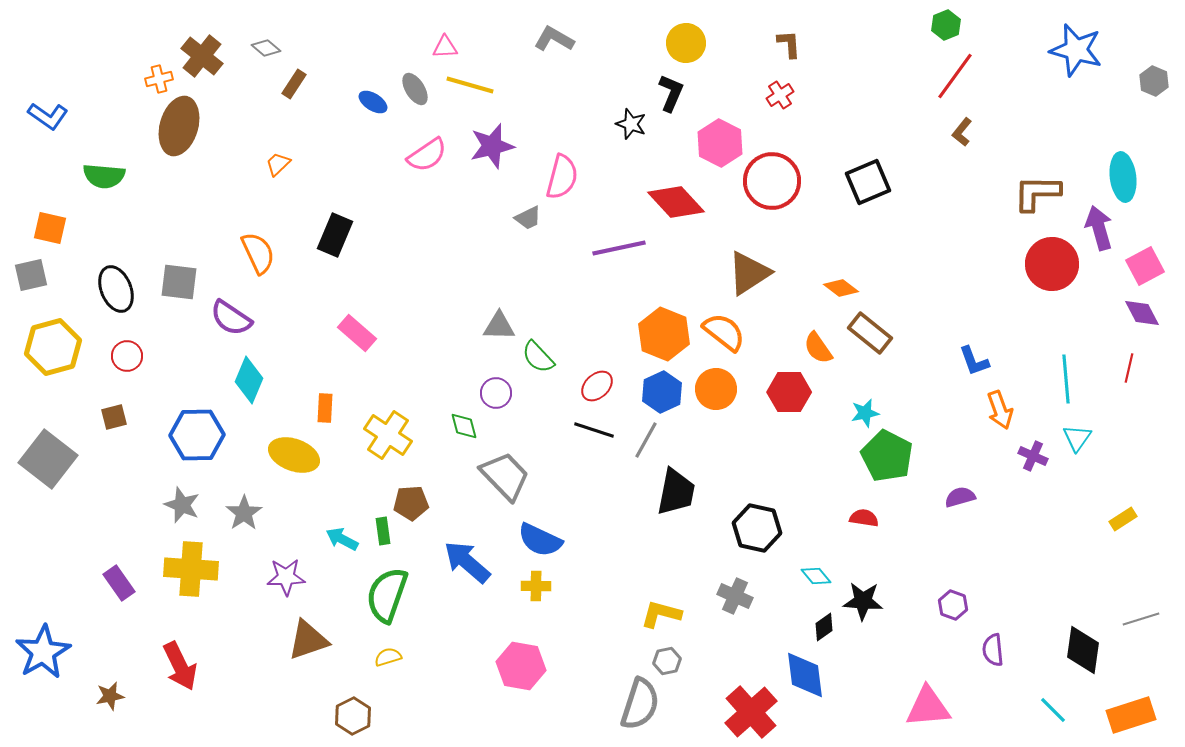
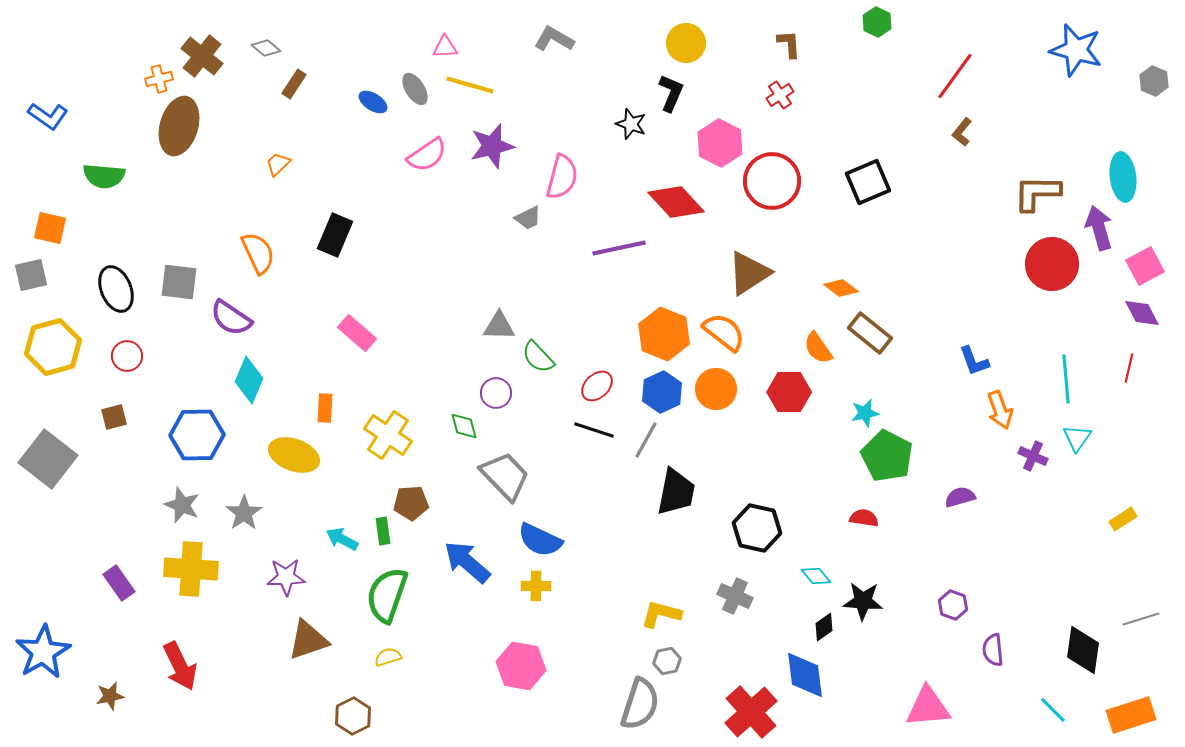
green hexagon at (946, 25): moved 69 px left, 3 px up; rotated 12 degrees counterclockwise
